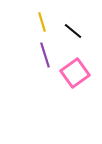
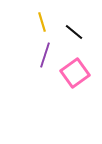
black line: moved 1 px right, 1 px down
purple line: rotated 35 degrees clockwise
